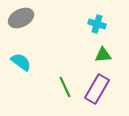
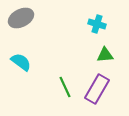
green triangle: moved 2 px right
